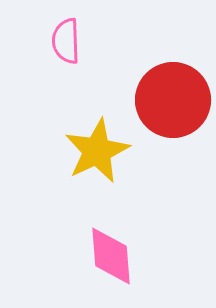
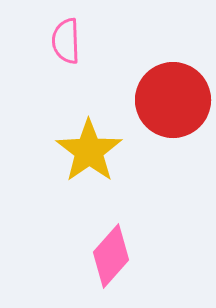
yellow star: moved 8 px left; rotated 10 degrees counterclockwise
pink diamond: rotated 46 degrees clockwise
